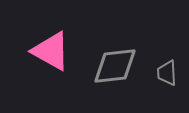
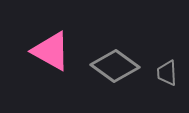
gray diamond: rotated 42 degrees clockwise
